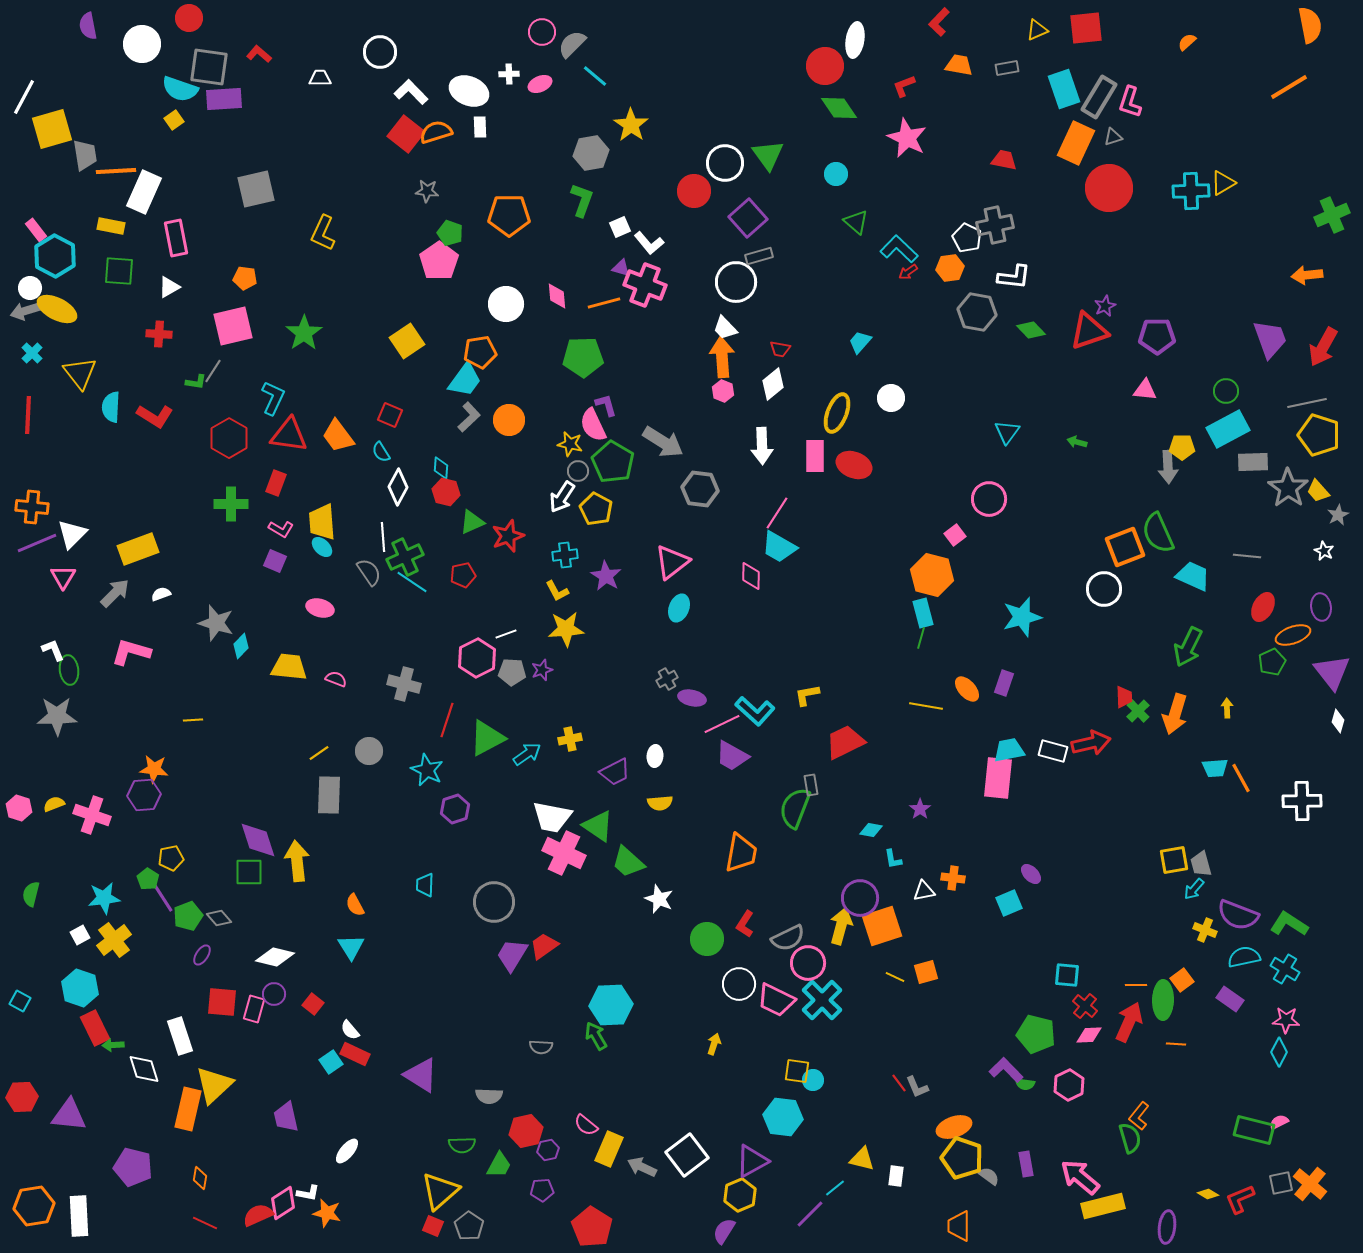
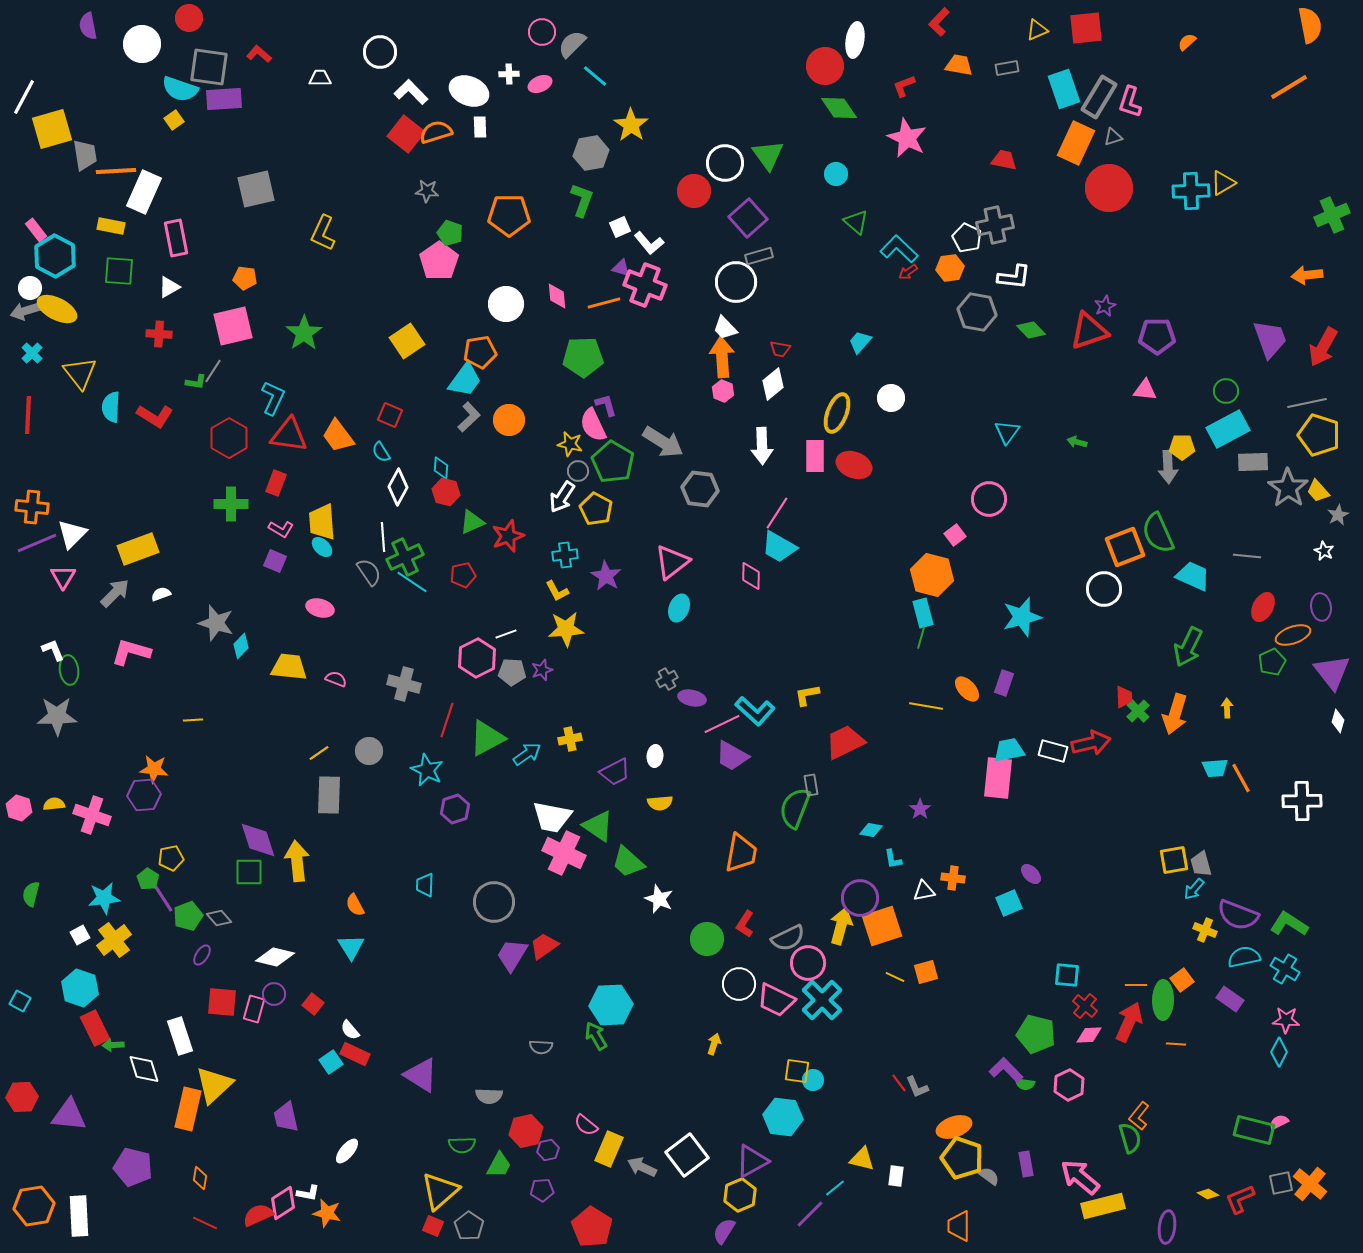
yellow semicircle at (54, 804): rotated 15 degrees clockwise
